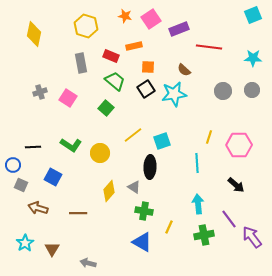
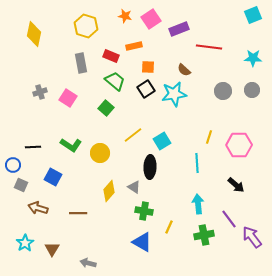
cyan square at (162, 141): rotated 12 degrees counterclockwise
